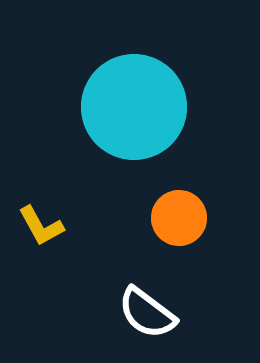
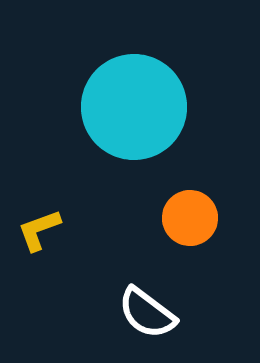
orange circle: moved 11 px right
yellow L-shape: moved 2 px left, 4 px down; rotated 99 degrees clockwise
